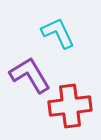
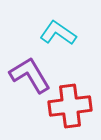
cyan L-shape: rotated 30 degrees counterclockwise
